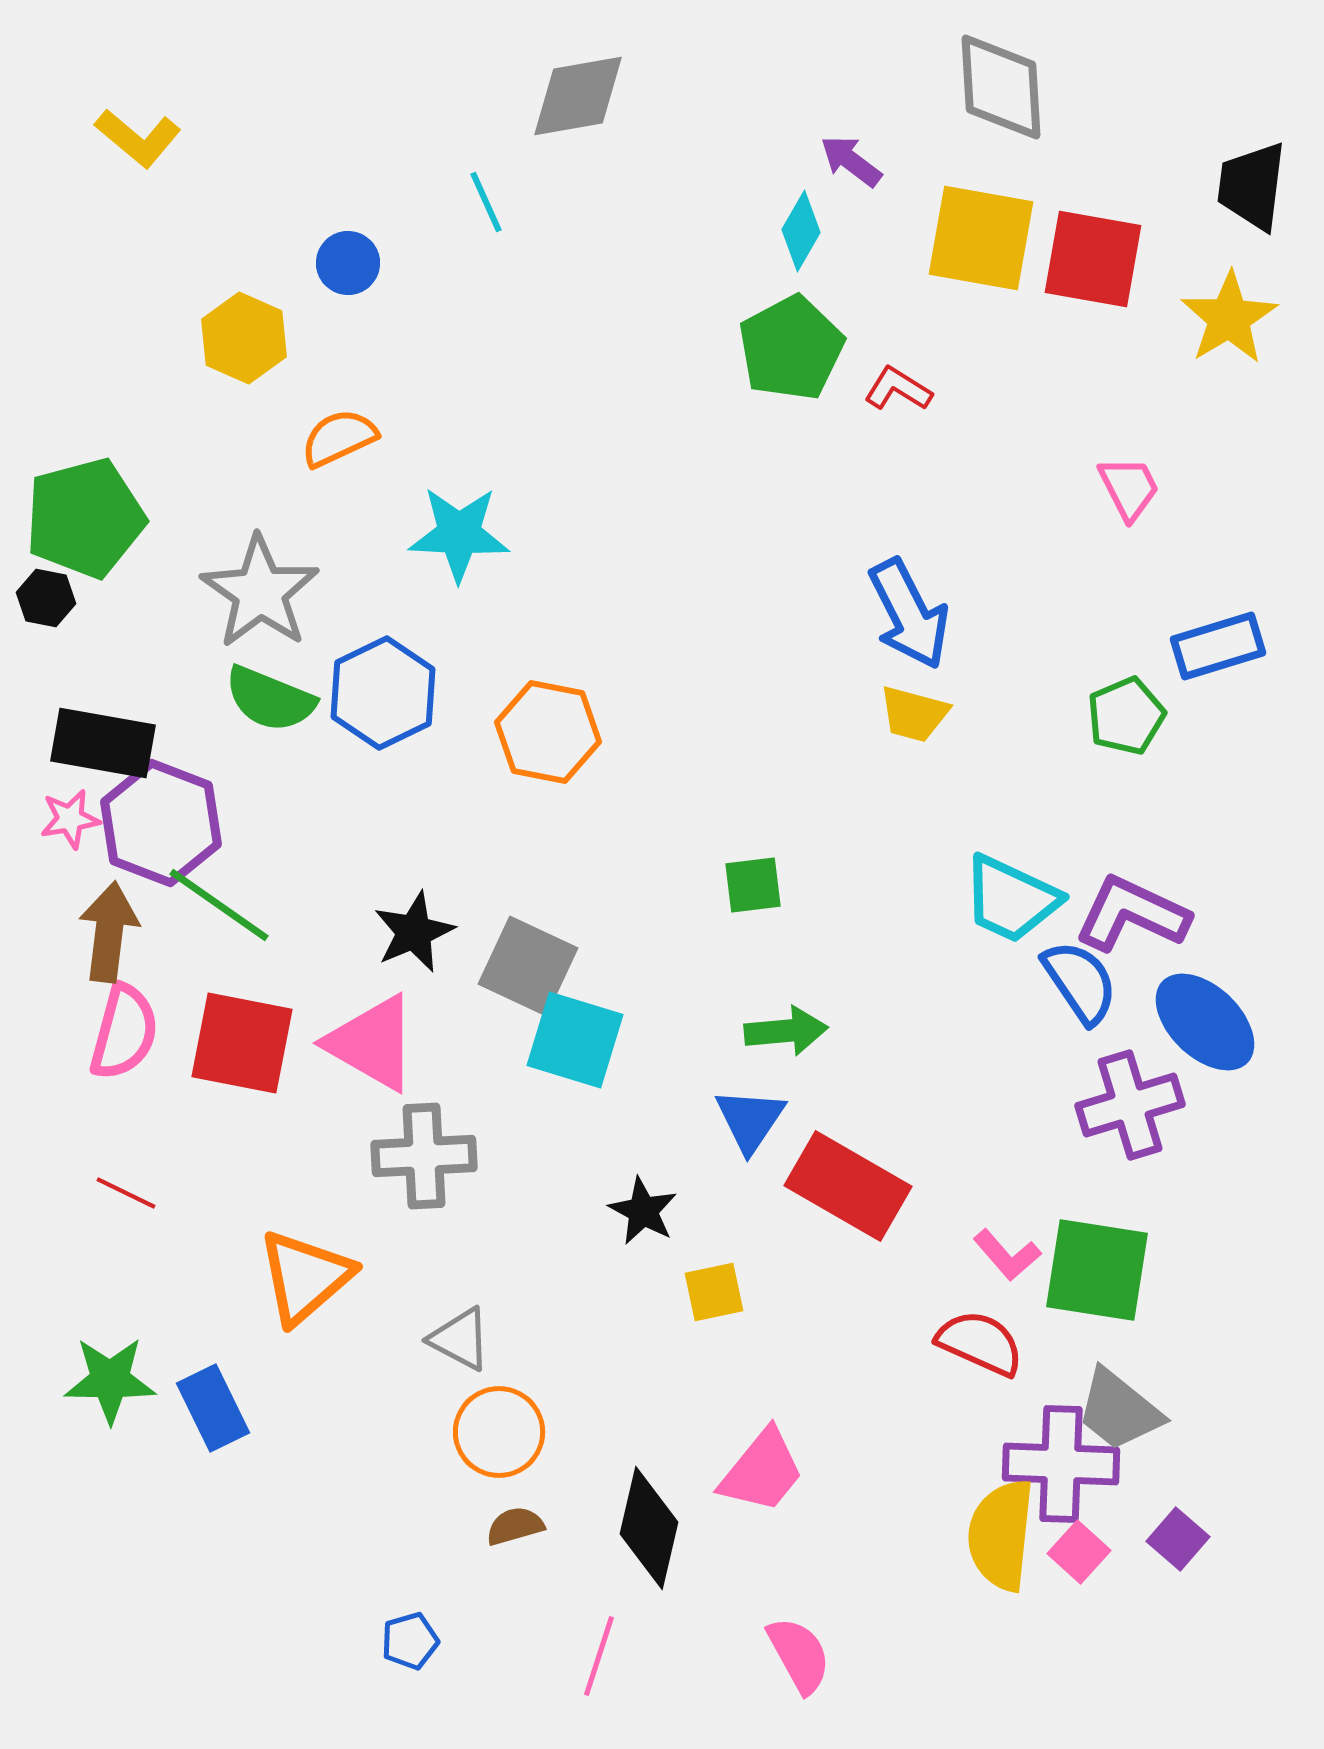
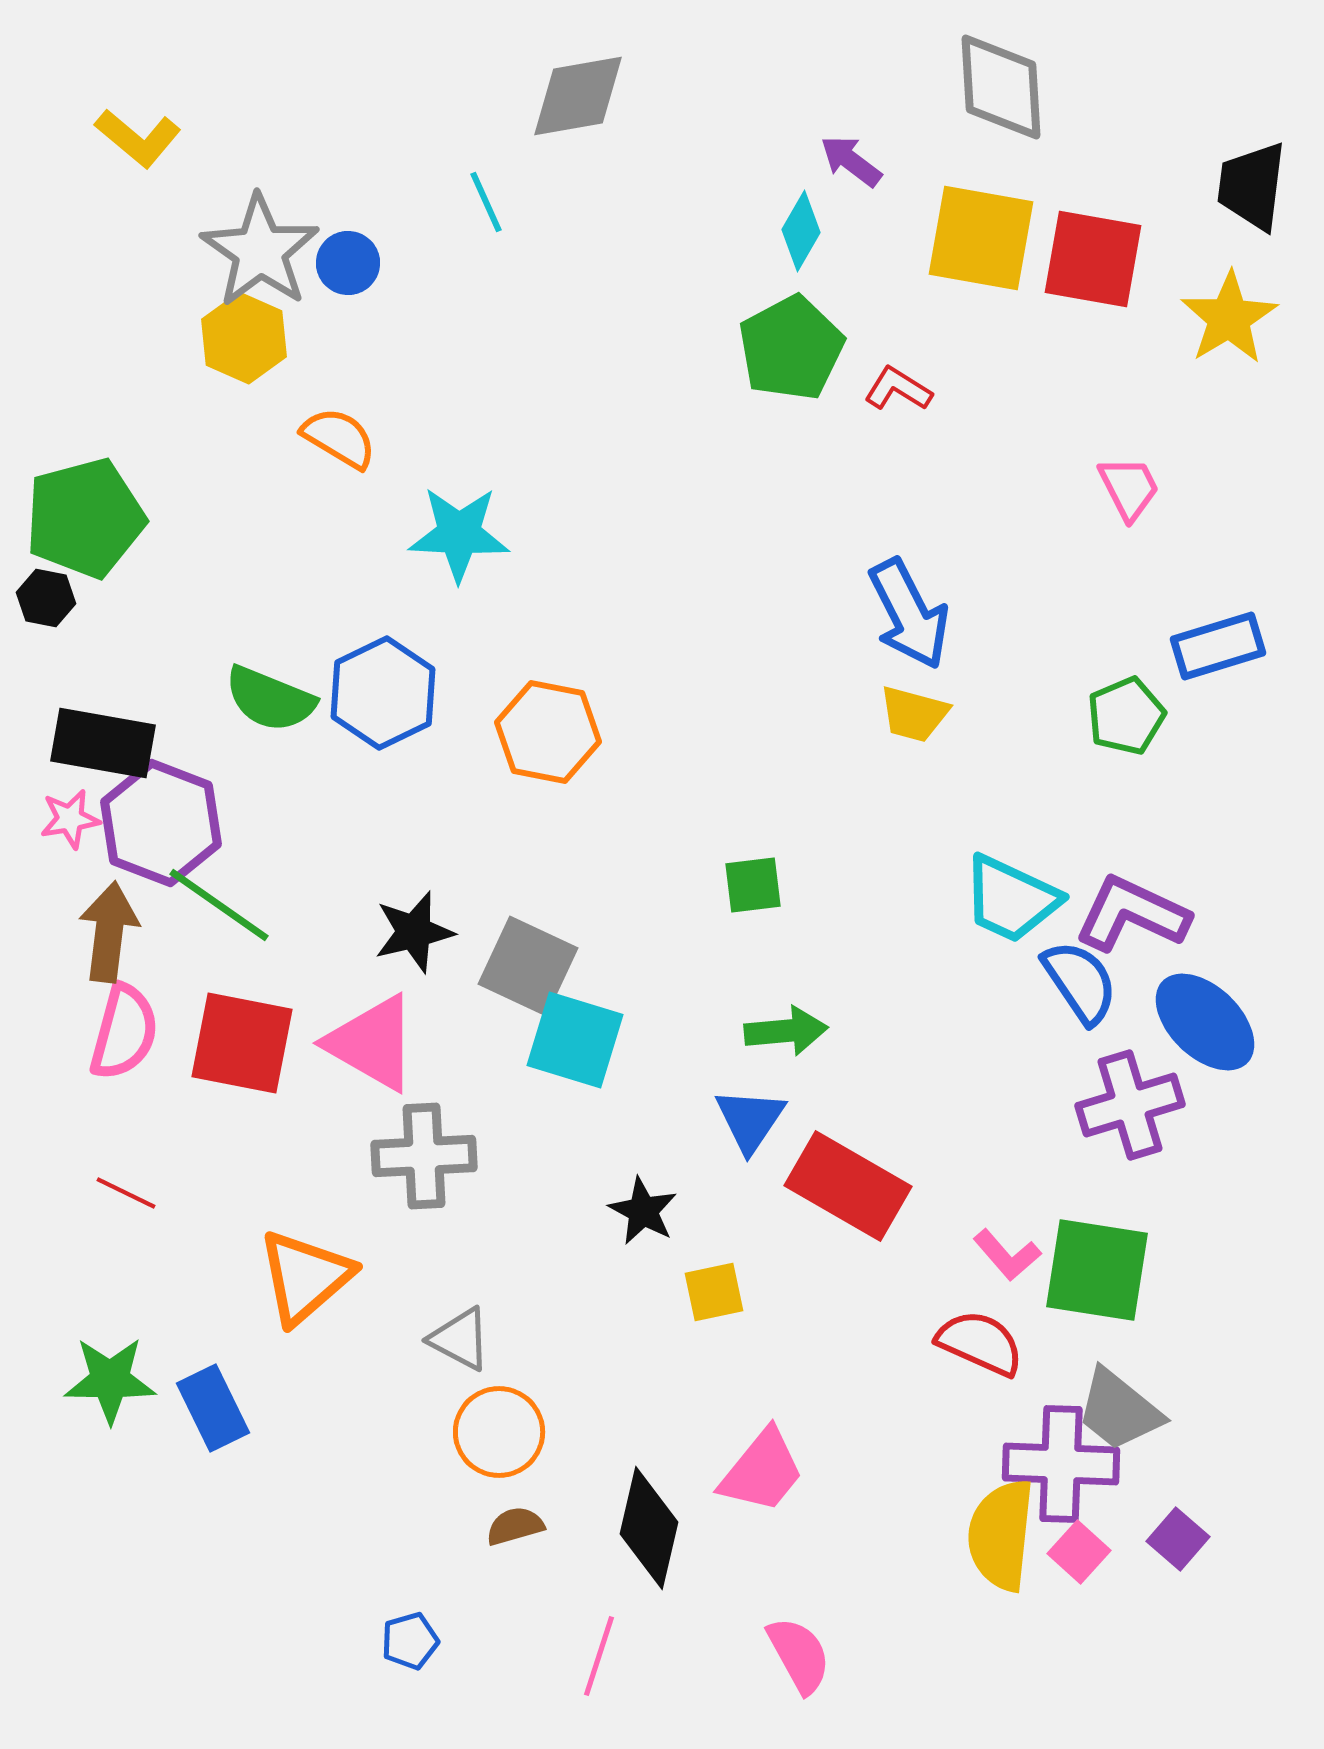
orange semicircle at (339, 438): rotated 56 degrees clockwise
gray star at (260, 592): moved 341 px up
black star at (414, 932): rotated 10 degrees clockwise
